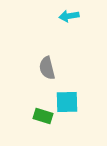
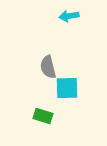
gray semicircle: moved 1 px right, 1 px up
cyan square: moved 14 px up
